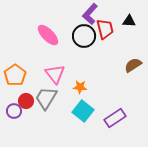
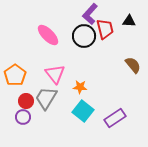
brown semicircle: rotated 84 degrees clockwise
purple circle: moved 9 px right, 6 px down
